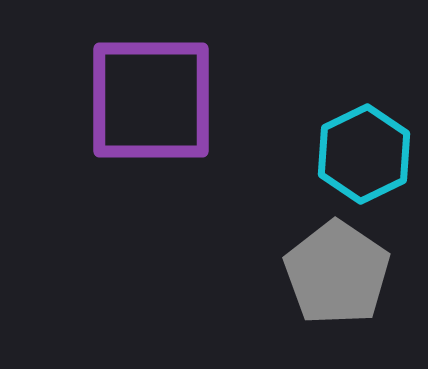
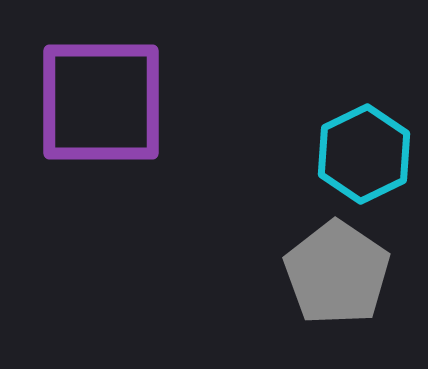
purple square: moved 50 px left, 2 px down
